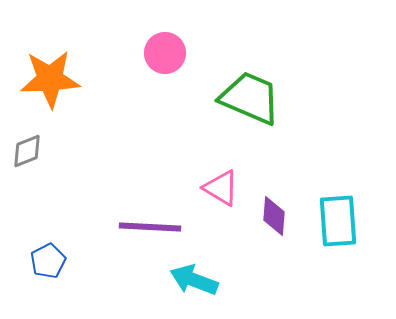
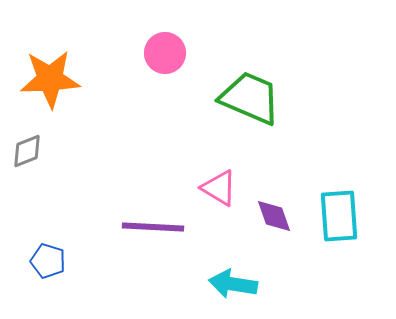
pink triangle: moved 2 px left
purple diamond: rotated 24 degrees counterclockwise
cyan rectangle: moved 1 px right, 5 px up
purple line: moved 3 px right
blue pentagon: rotated 28 degrees counterclockwise
cyan arrow: moved 39 px right, 4 px down; rotated 12 degrees counterclockwise
